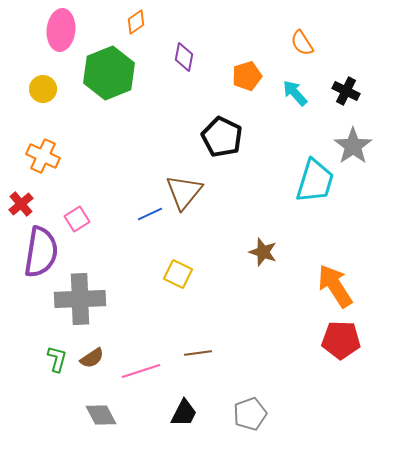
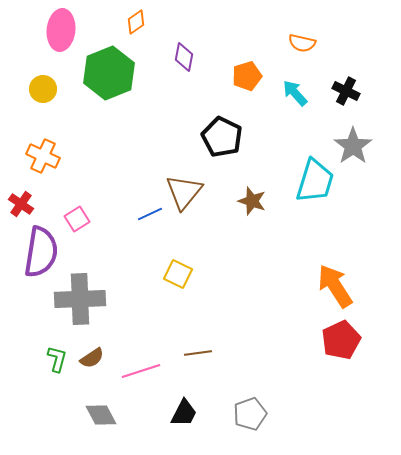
orange semicircle: rotated 44 degrees counterclockwise
red cross: rotated 15 degrees counterclockwise
brown star: moved 11 px left, 51 px up
red pentagon: rotated 27 degrees counterclockwise
